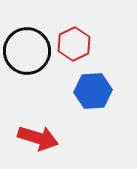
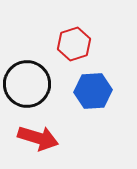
red hexagon: rotated 8 degrees clockwise
black circle: moved 33 px down
